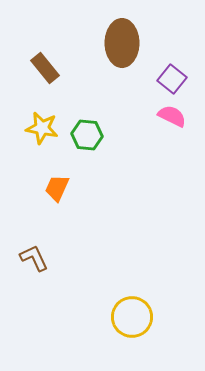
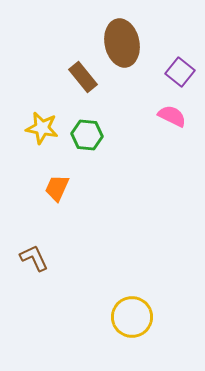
brown ellipse: rotated 12 degrees counterclockwise
brown rectangle: moved 38 px right, 9 px down
purple square: moved 8 px right, 7 px up
